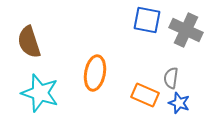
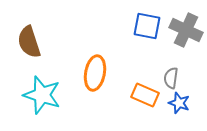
blue square: moved 6 px down
cyan star: moved 2 px right, 2 px down
